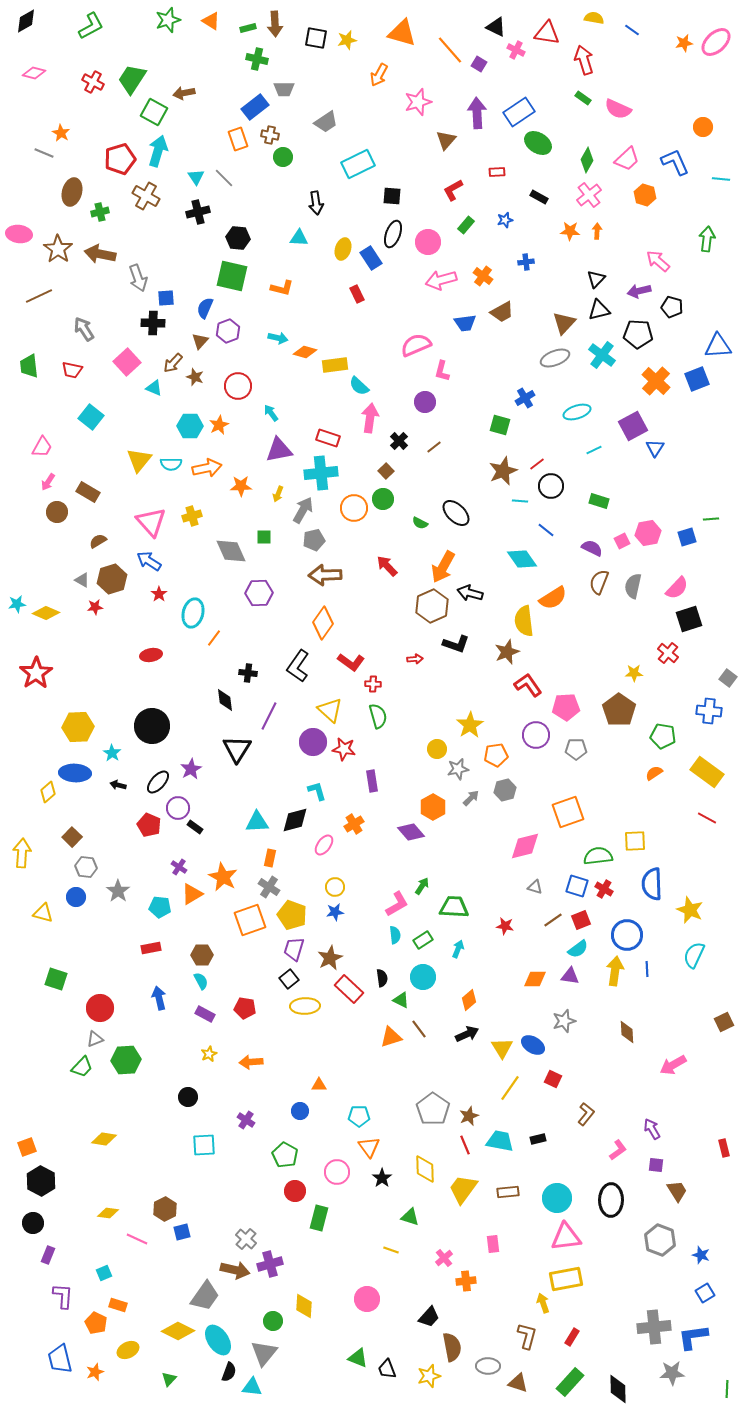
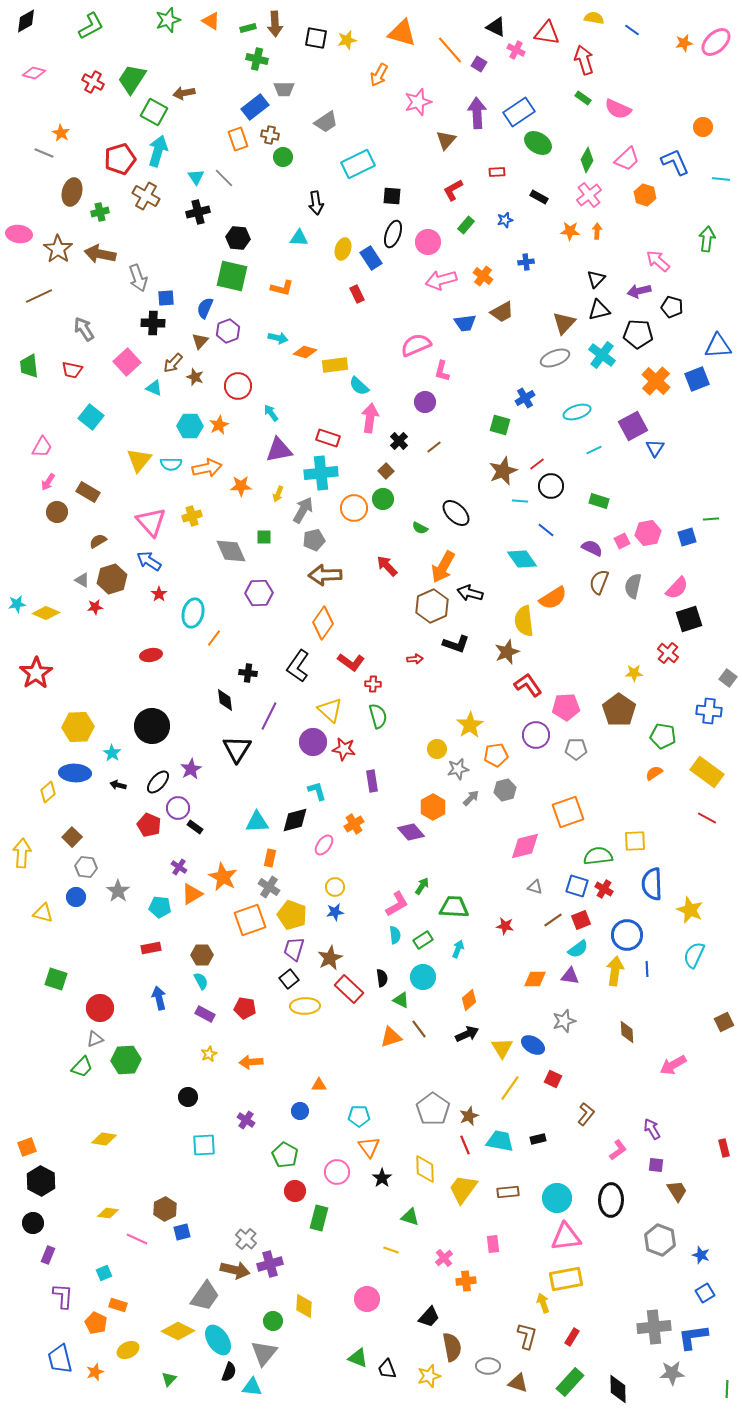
green semicircle at (420, 523): moved 5 px down
